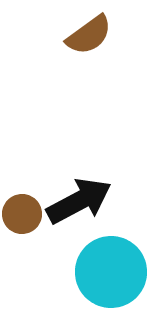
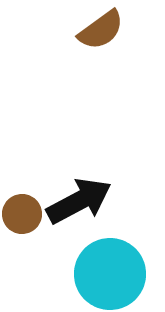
brown semicircle: moved 12 px right, 5 px up
cyan circle: moved 1 px left, 2 px down
